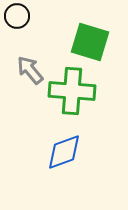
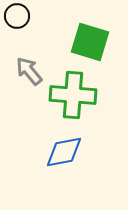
gray arrow: moved 1 px left, 1 px down
green cross: moved 1 px right, 4 px down
blue diamond: rotated 9 degrees clockwise
